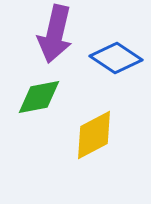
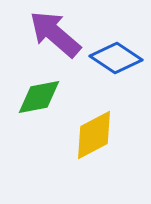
purple arrow: rotated 118 degrees clockwise
